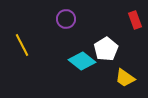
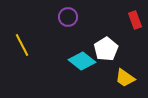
purple circle: moved 2 px right, 2 px up
